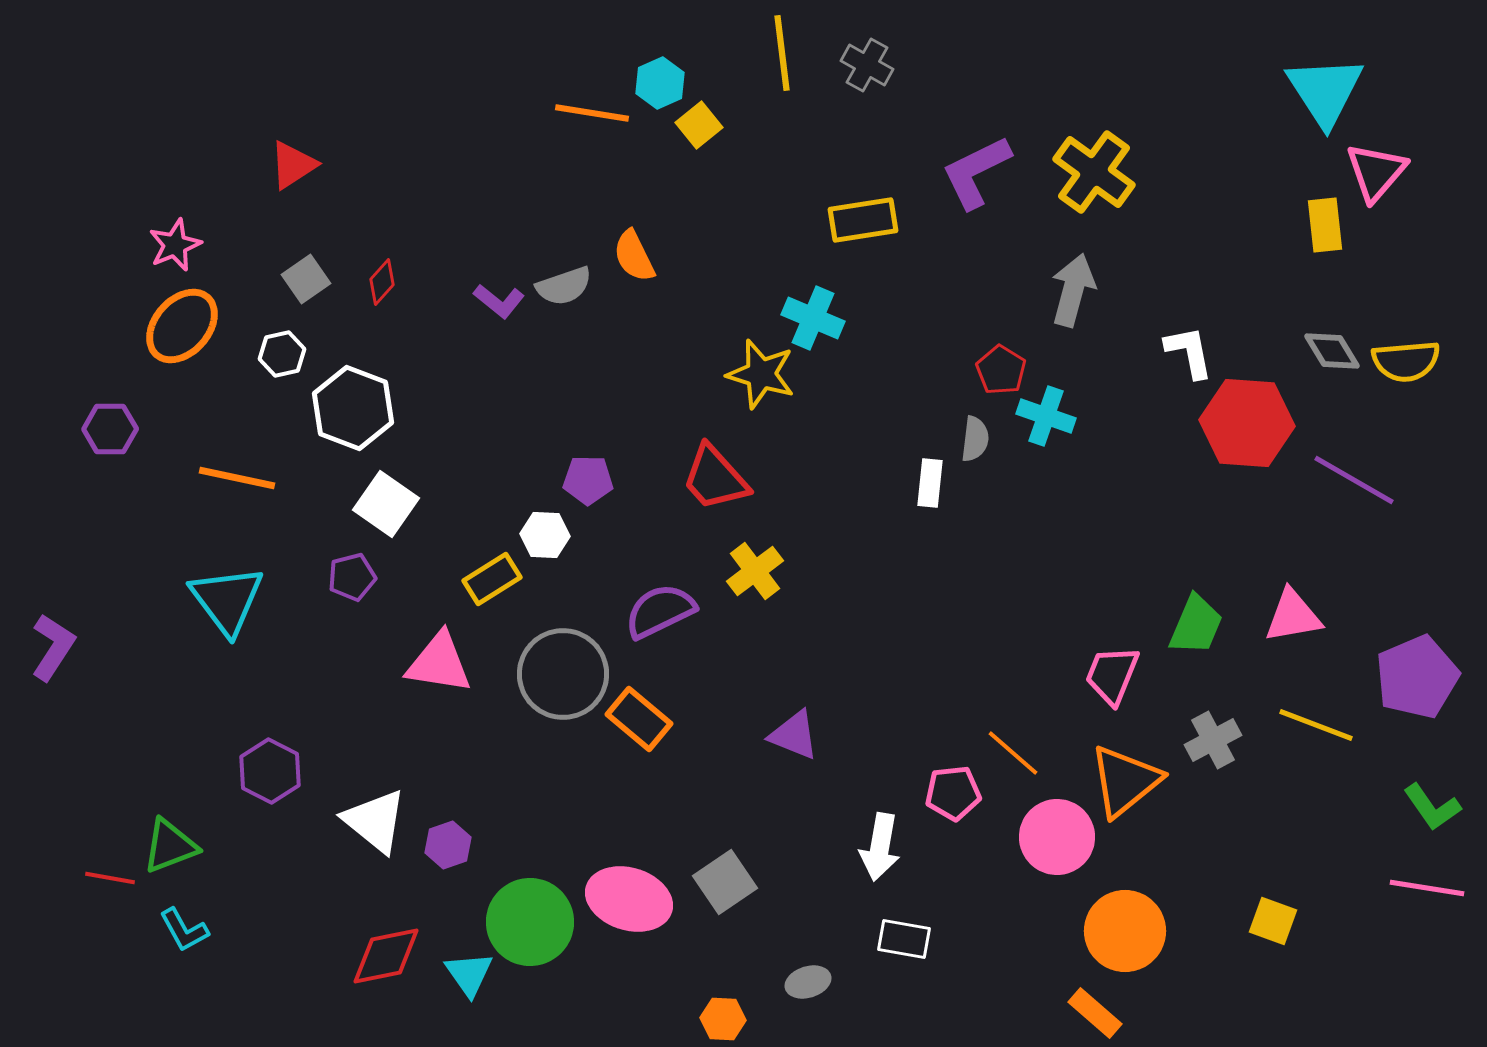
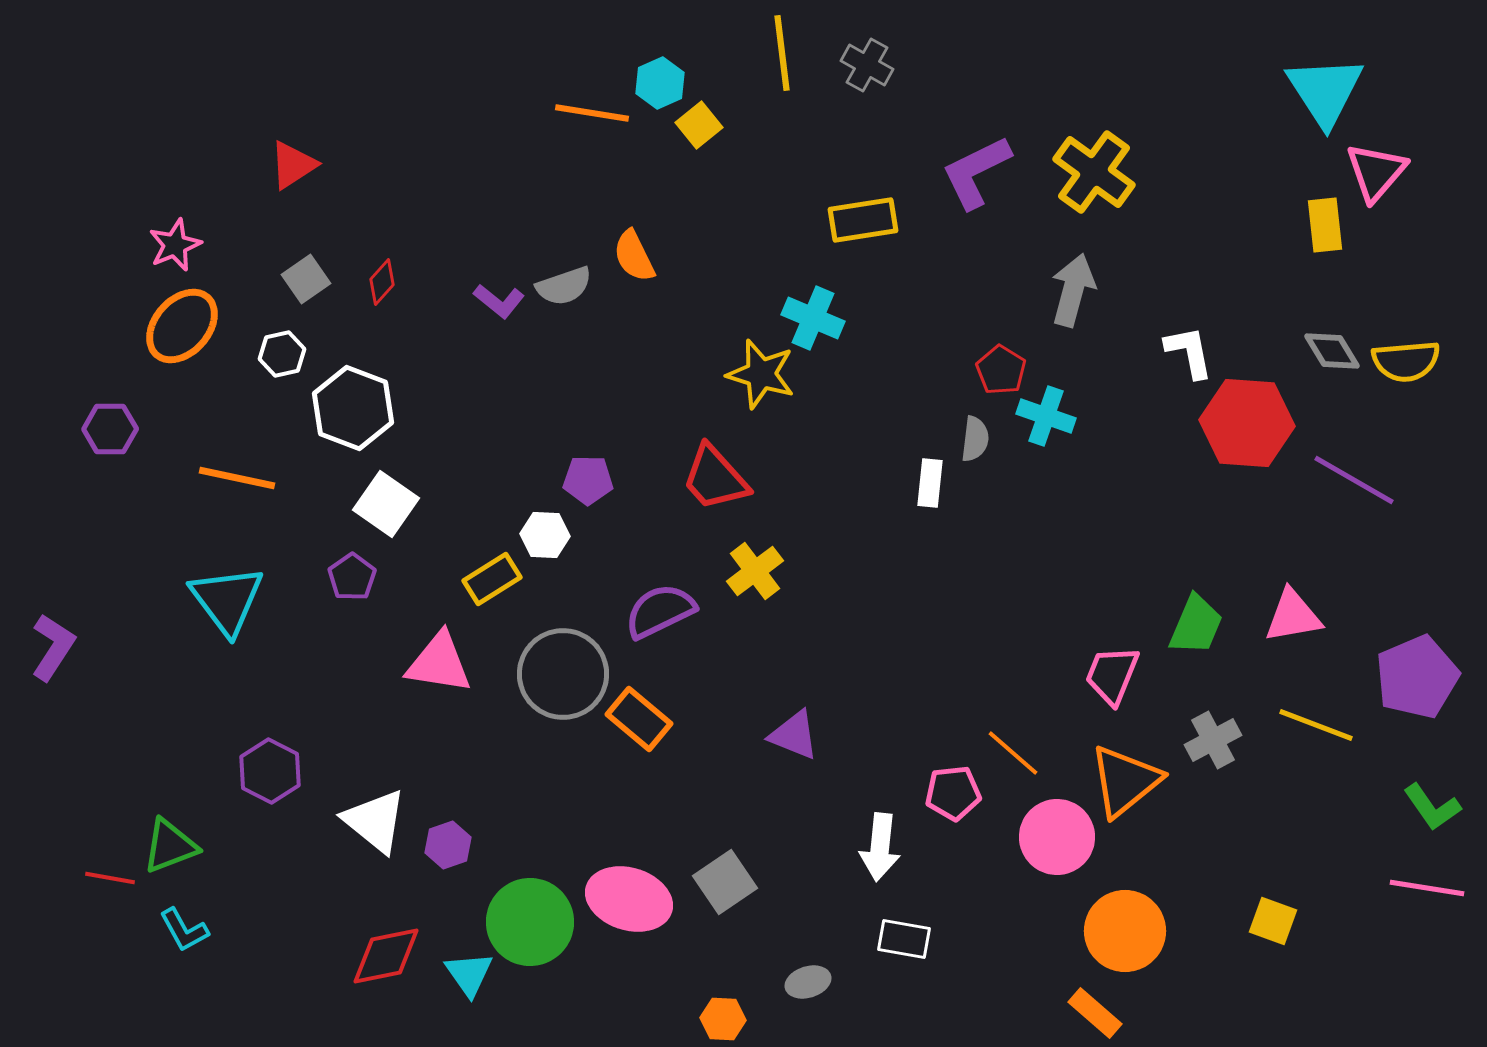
purple pentagon at (352, 577): rotated 21 degrees counterclockwise
white arrow at (880, 847): rotated 4 degrees counterclockwise
